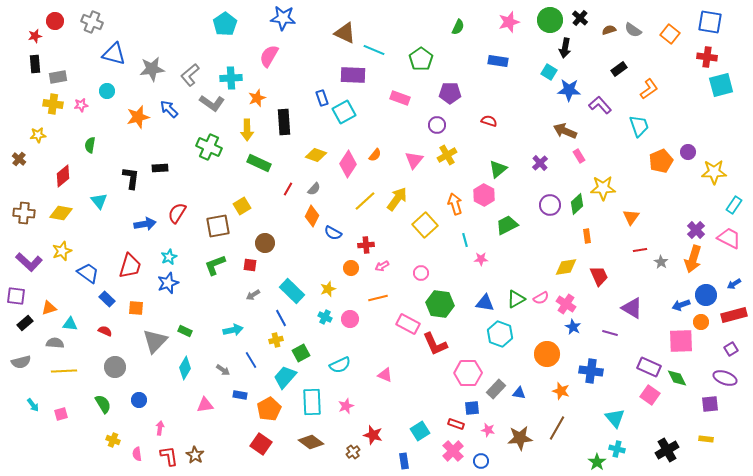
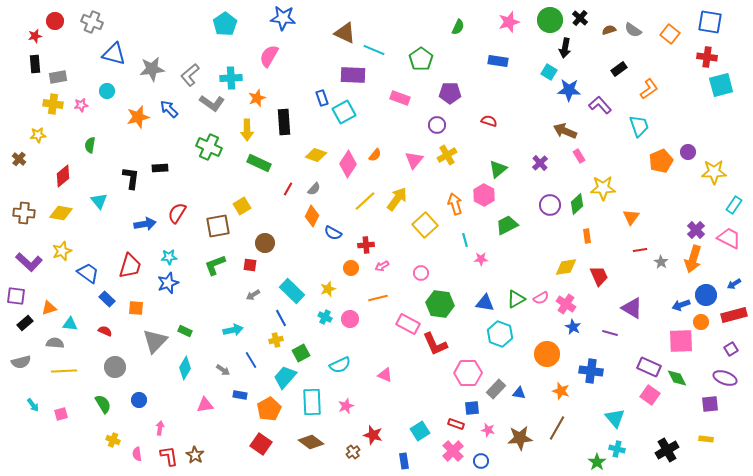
cyan star at (169, 257): rotated 21 degrees clockwise
